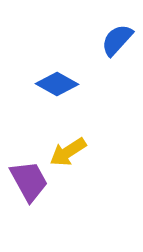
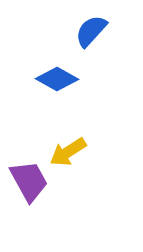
blue semicircle: moved 26 px left, 9 px up
blue diamond: moved 5 px up
